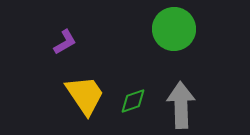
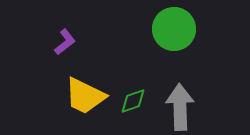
purple L-shape: rotated 8 degrees counterclockwise
yellow trapezoid: moved 1 px down; rotated 150 degrees clockwise
gray arrow: moved 1 px left, 2 px down
